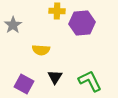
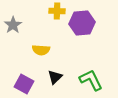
black triangle: rotated 14 degrees clockwise
green L-shape: moved 1 px right, 1 px up
